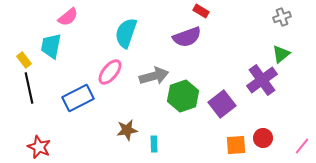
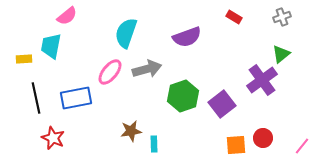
red rectangle: moved 33 px right, 6 px down
pink semicircle: moved 1 px left, 1 px up
yellow rectangle: moved 1 px up; rotated 56 degrees counterclockwise
gray arrow: moved 7 px left, 7 px up
black line: moved 7 px right, 10 px down
blue rectangle: moved 2 px left; rotated 16 degrees clockwise
brown star: moved 4 px right, 1 px down
red star: moved 14 px right, 9 px up
